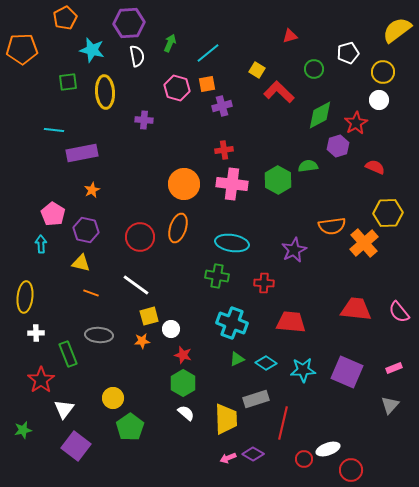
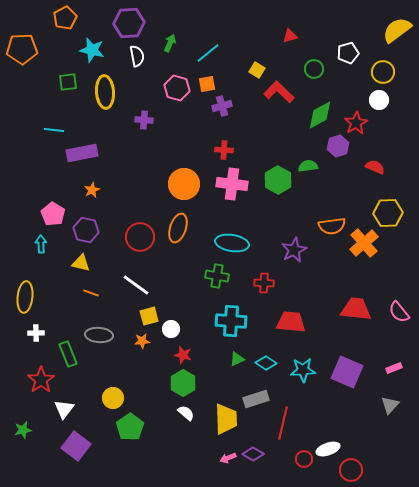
red cross at (224, 150): rotated 12 degrees clockwise
cyan cross at (232, 323): moved 1 px left, 2 px up; rotated 16 degrees counterclockwise
